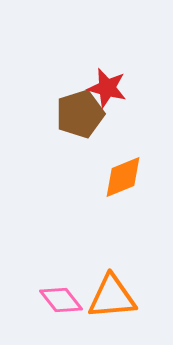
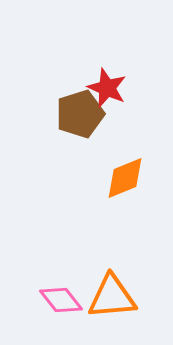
red star: rotated 9 degrees clockwise
orange diamond: moved 2 px right, 1 px down
